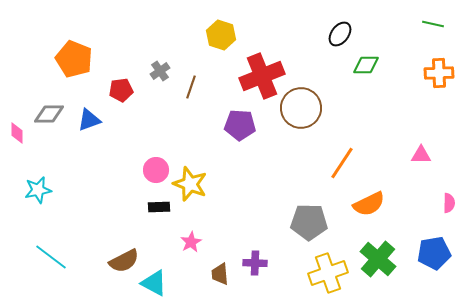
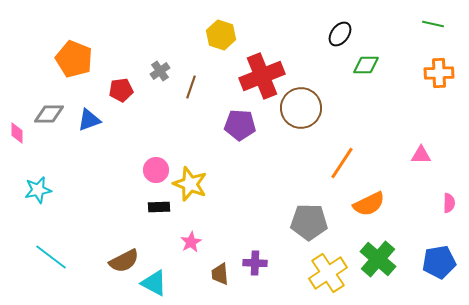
blue pentagon: moved 5 px right, 9 px down
yellow cross: rotated 15 degrees counterclockwise
